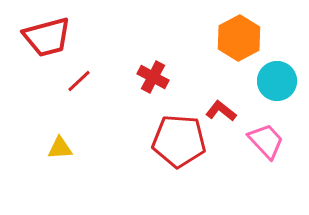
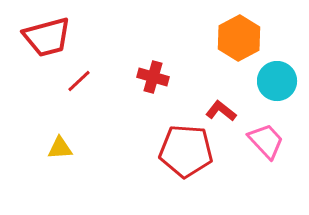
red cross: rotated 12 degrees counterclockwise
red pentagon: moved 7 px right, 10 px down
